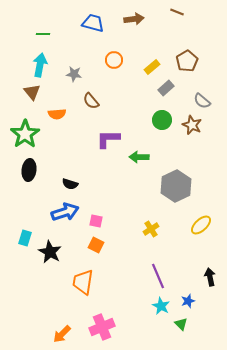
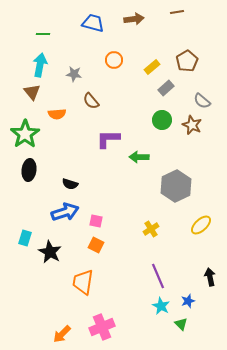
brown line: rotated 32 degrees counterclockwise
